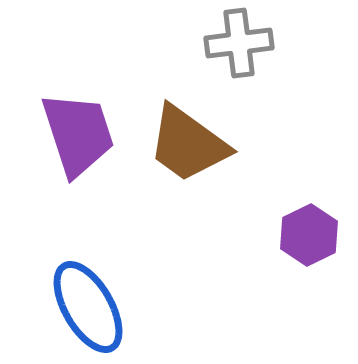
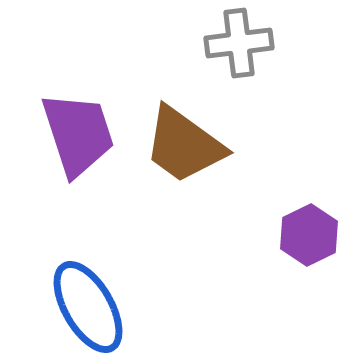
brown trapezoid: moved 4 px left, 1 px down
